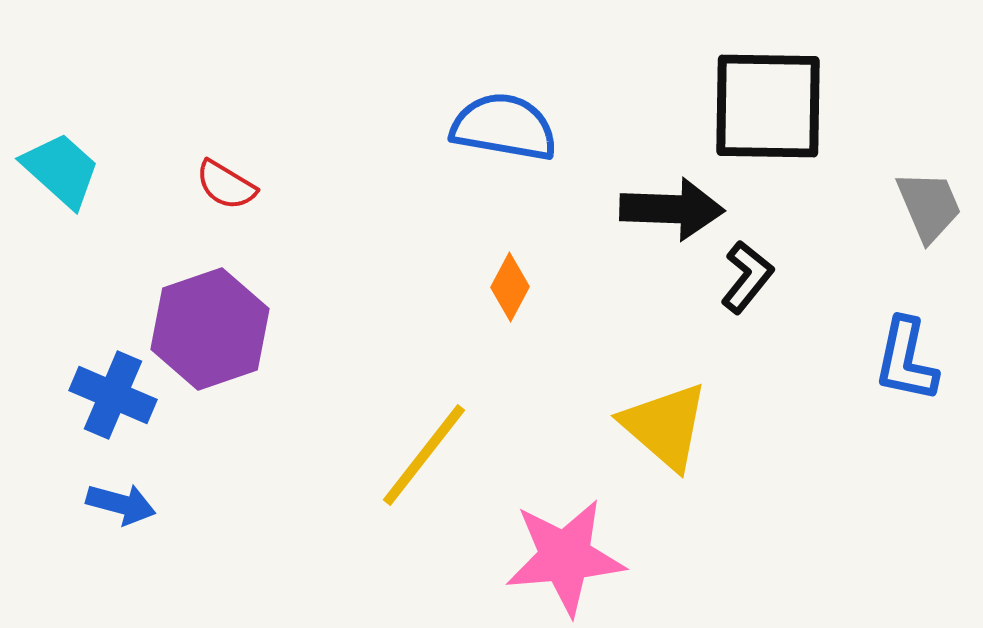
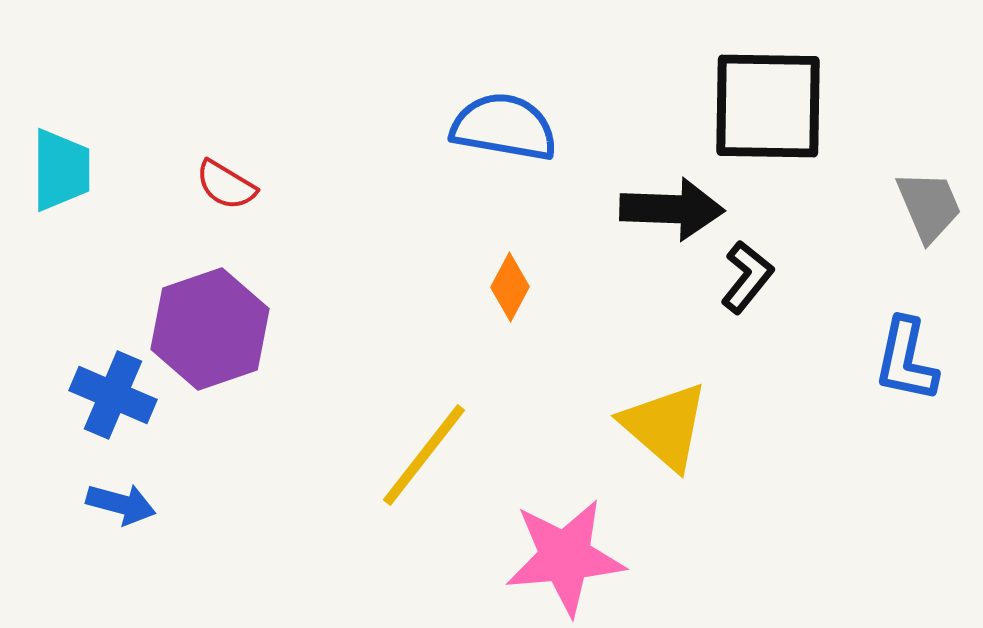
cyan trapezoid: rotated 48 degrees clockwise
